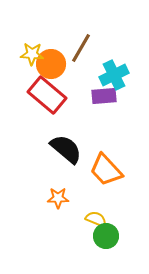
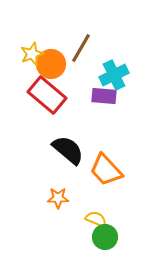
yellow star: rotated 25 degrees counterclockwise
purple rectangle: rotated 10 degrees clockwise
black semicircle: moved 2 px right, 1 px down
green circle: moved 1 px left, 1 px down
